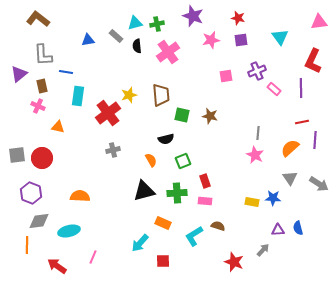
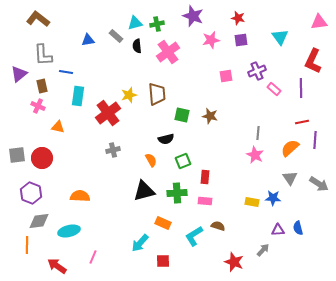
brown trapezoid at (161, 95): moved 4 px left, 1 px up
red rectangle at (205, 181): moved 4 px up; rotated 24 degrees clockwise
